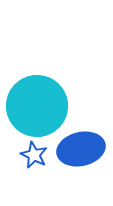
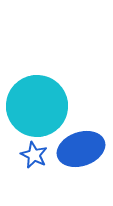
blue ellipse: rotated 6 degrees counterclockwise
